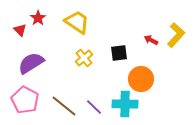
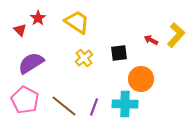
purple line: rotated 66 degrees clockwise
